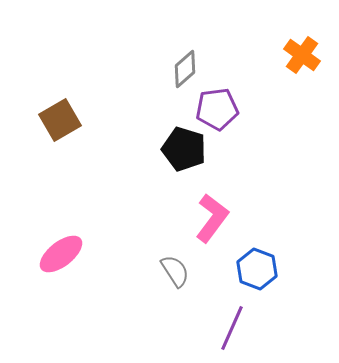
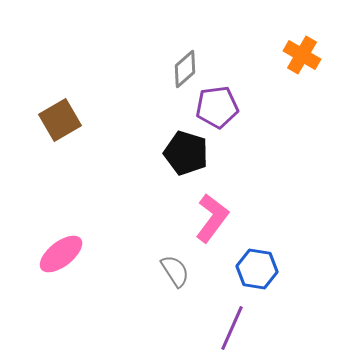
orange cross: rotated 6 degrees counterclockwise
purple pentagon: moved 2 px up
black pentagon: moved 2 px right, 4 px down
blue hexagon: rotated 12 degrees counterclockwise
